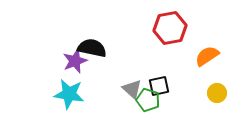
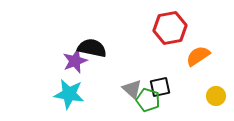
orange semicircle: moved 9 px left
black square: moved 1 px right, 1 px down
yellow circle: moved 1 px left, 3 px down
